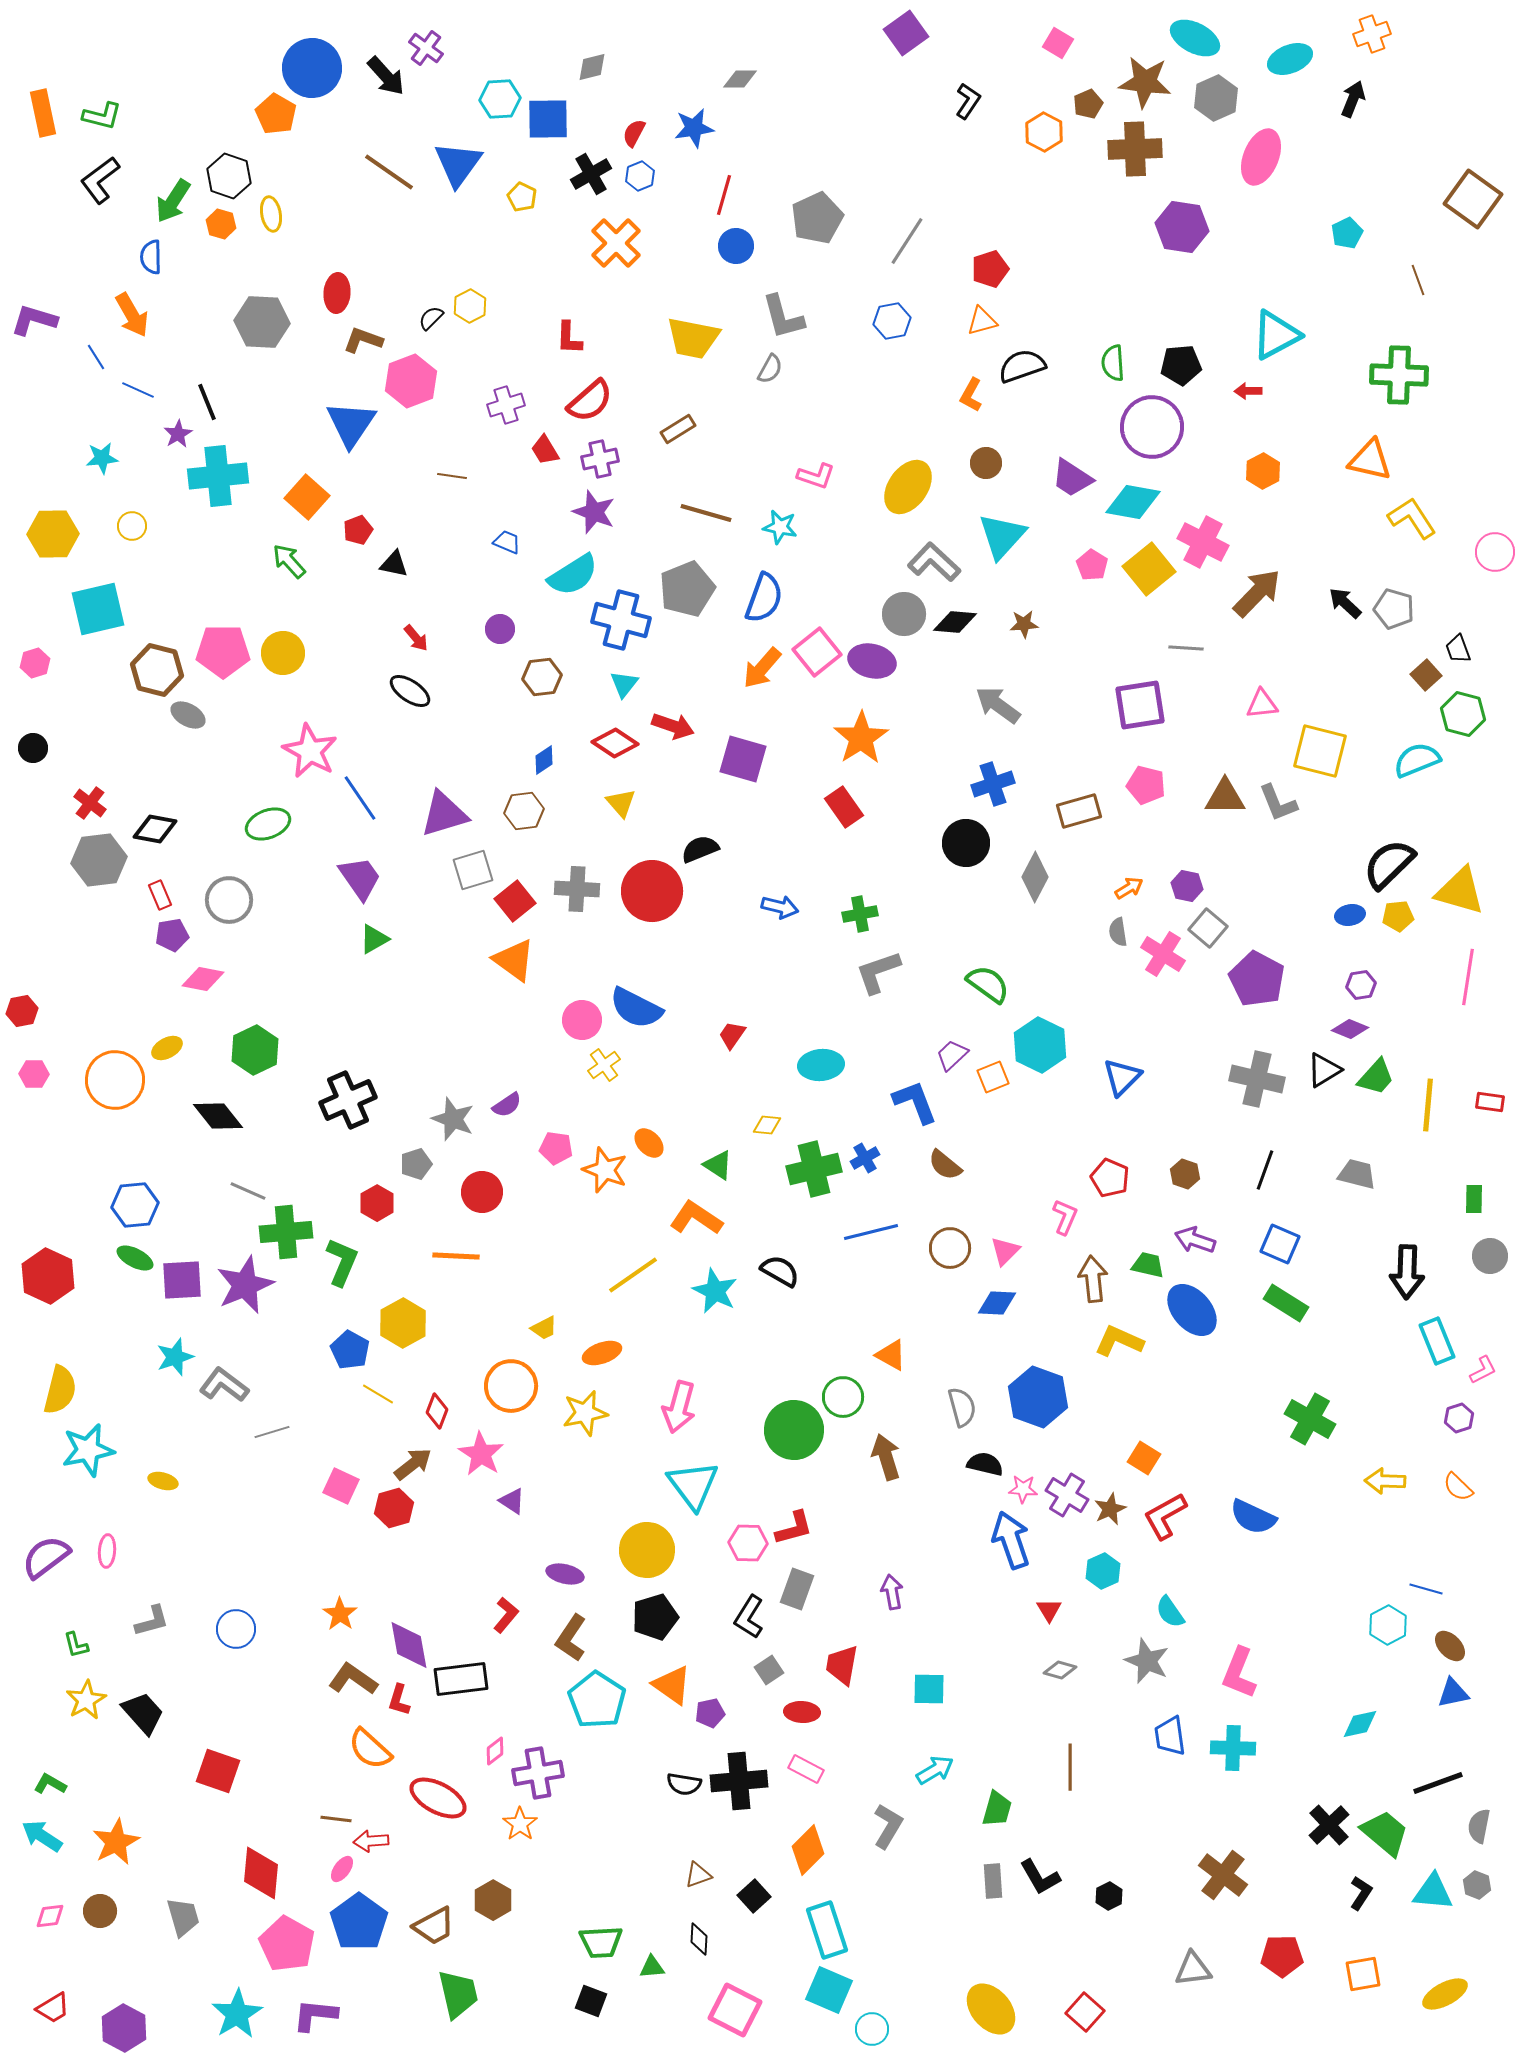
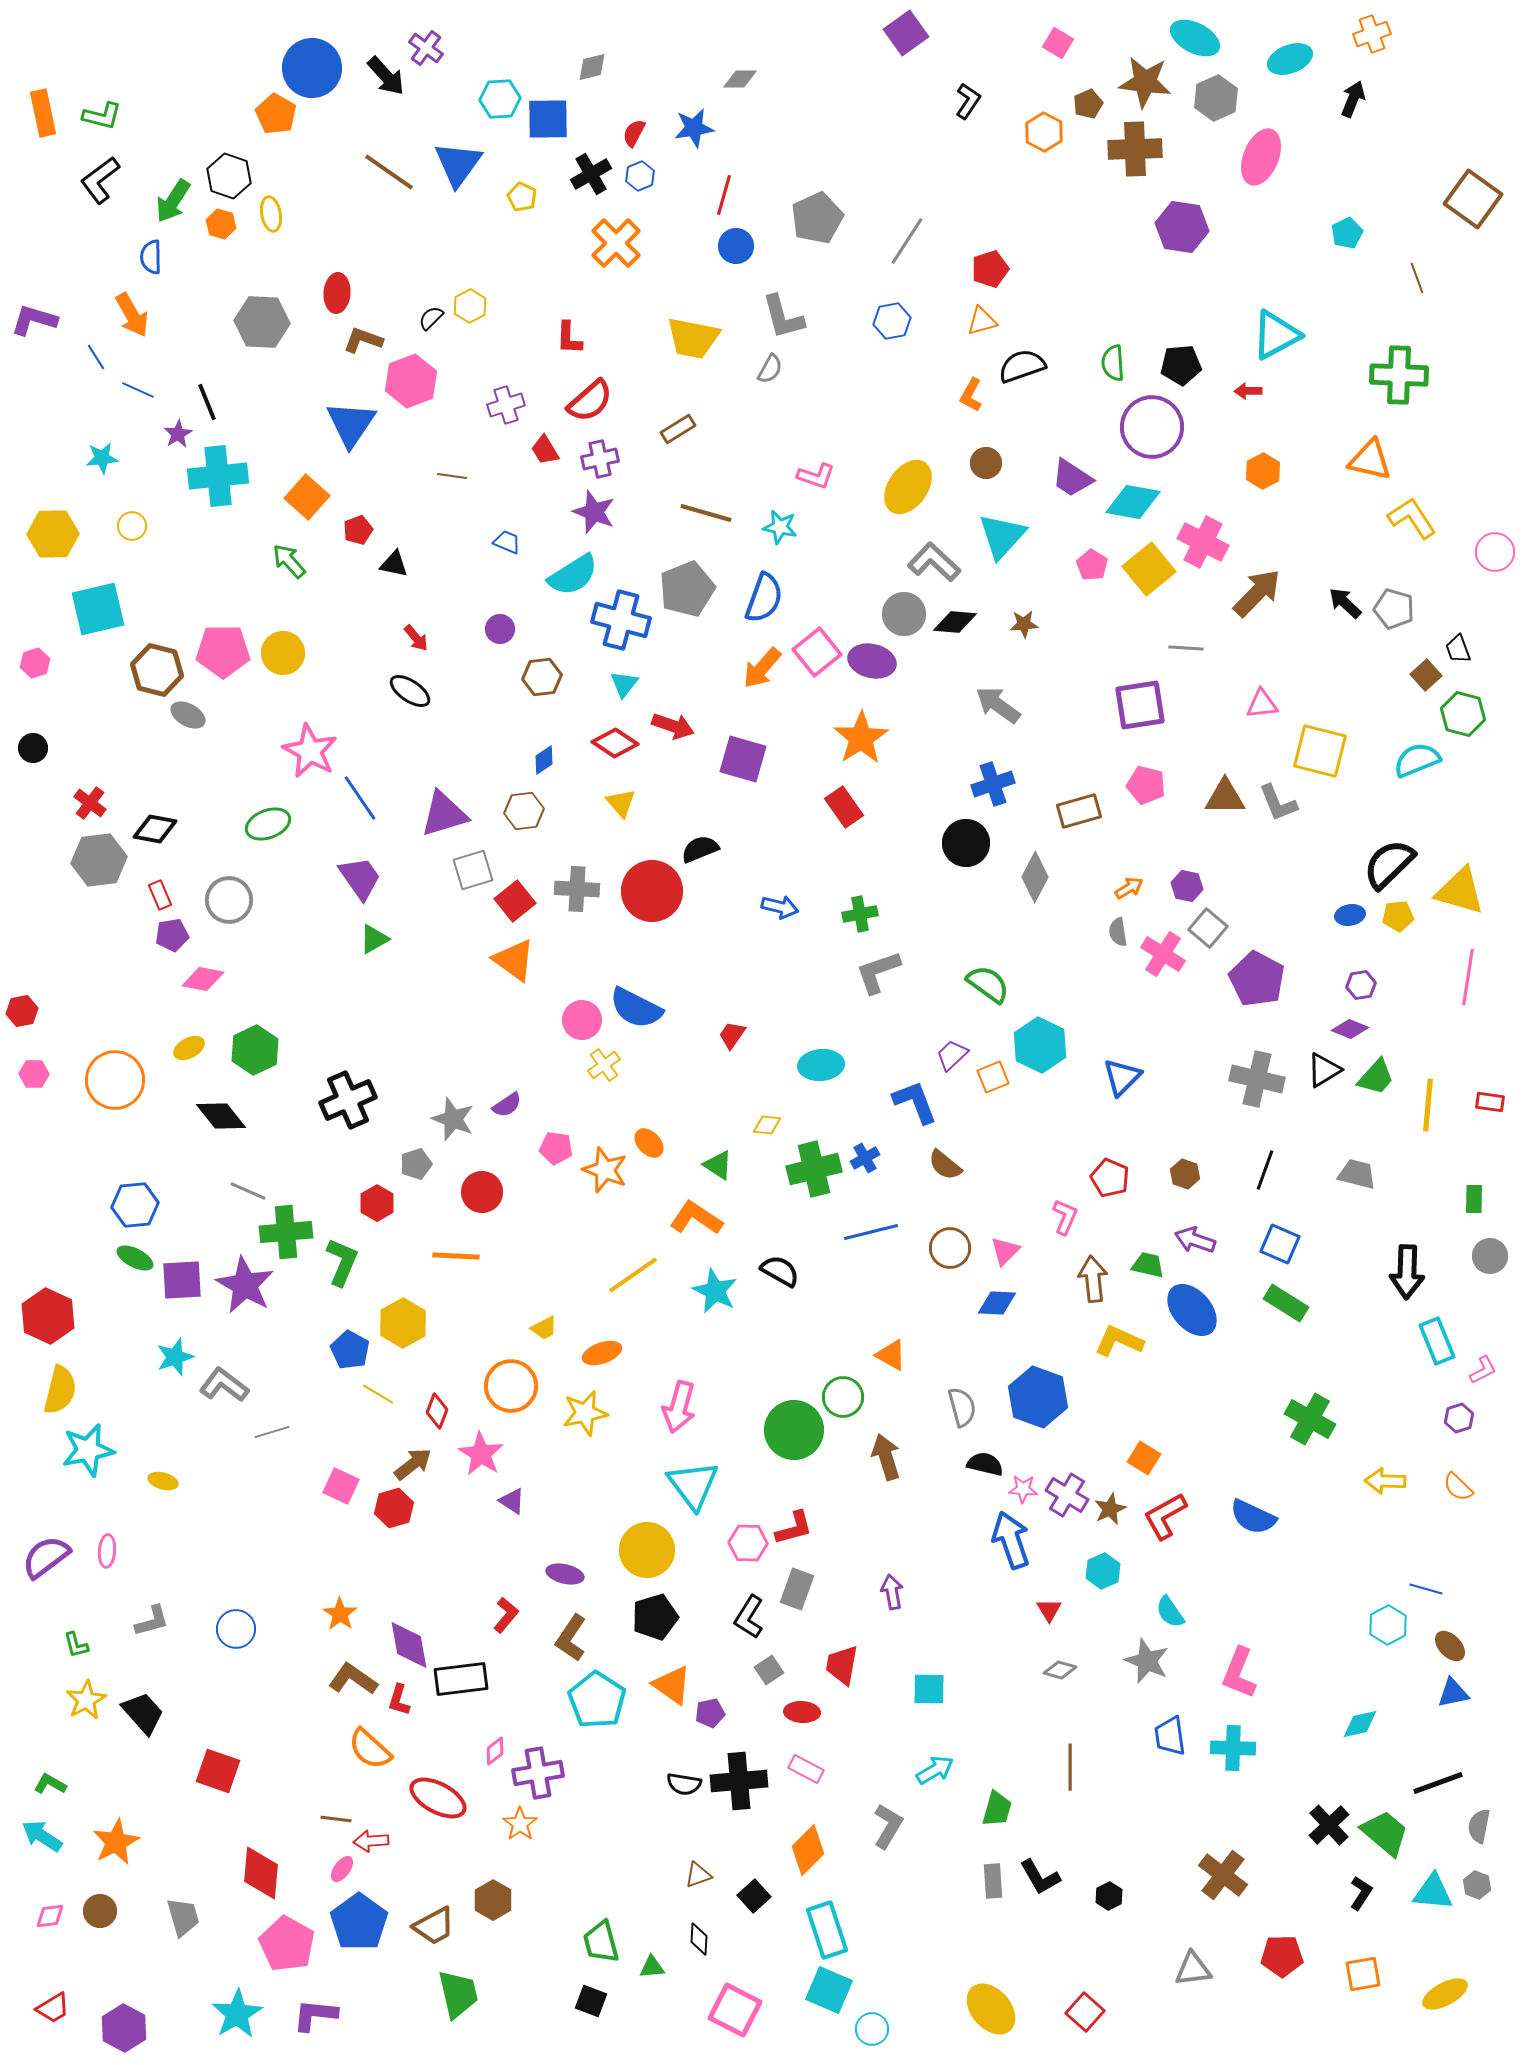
brown line at (1418, 280): moved 1 px left, 2 px up
yellow ellipse at (167, 1048): moved 22 px right
black diamond at (218, 1116): moved 3 px right
red hexagon at (48, 1276): moved 40 px down
purple star at (245, 1285): rotated 20 degrees counterclockwise
green trapezoid at (601, 1942): rotated 78 degrees clockwise
